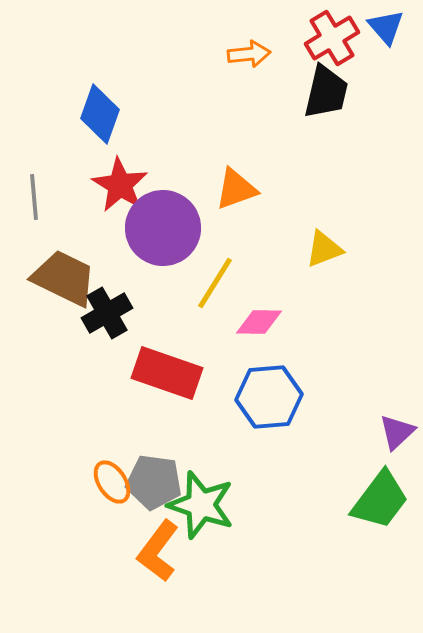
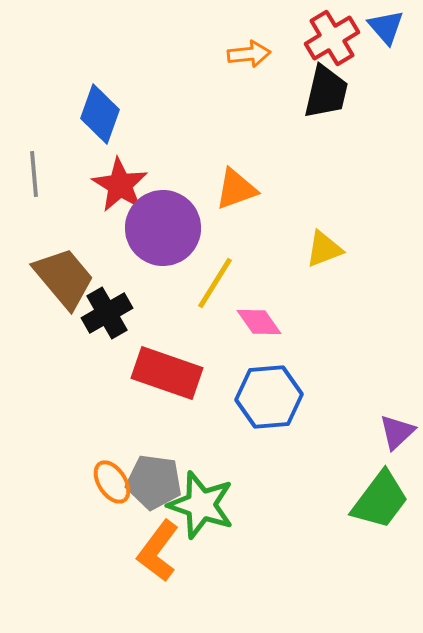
gray line: moved 23 px up
brown trapezoid: rotated 24 degrees clockwise
pink diamond: rotated 54 degrees clockwise
